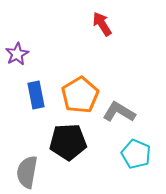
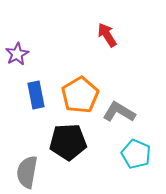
red arrow: moved 5 px right, 11 px down
